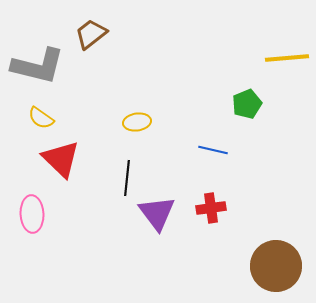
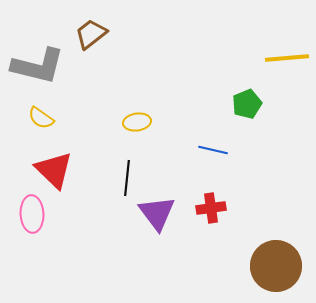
red triangle: moved 7 px left, 11 px down
